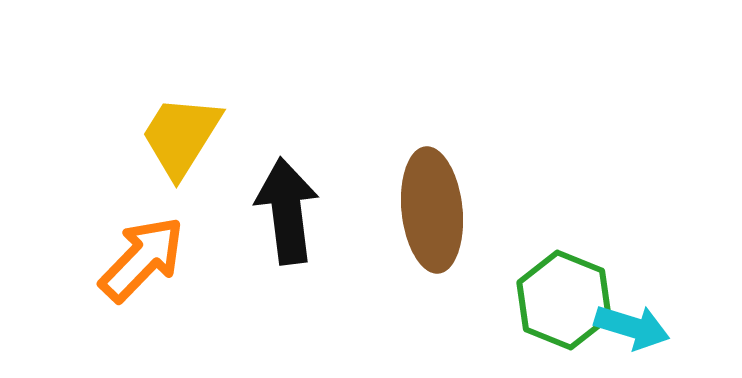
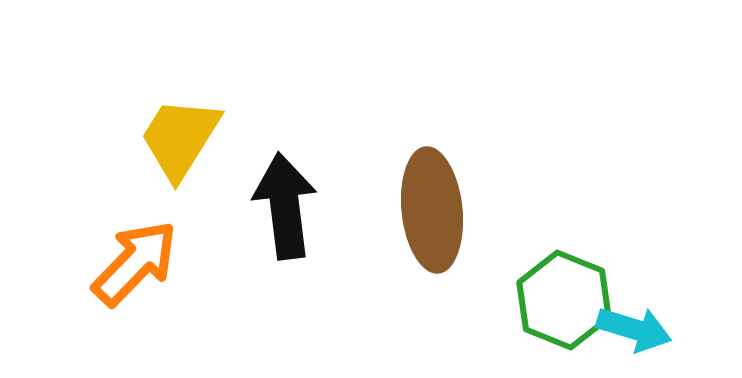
yellow trapezoid: moved 1 px left, 2 px down
black arrow: moved 2 px left, 5 px up
orange arrow: moved 7 px left, 4 px down
cyan arrow: moved 2 px right, 2 px down
